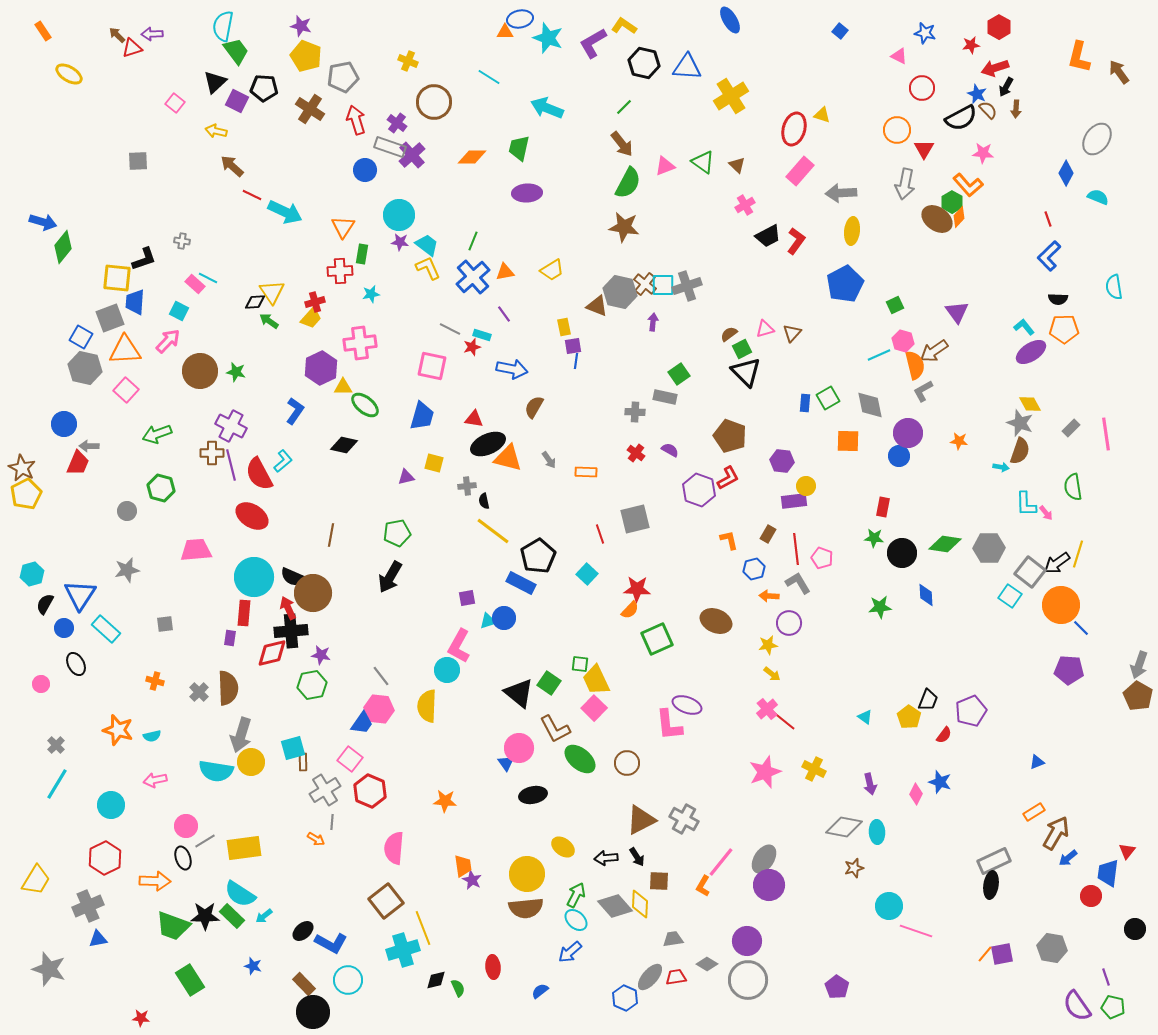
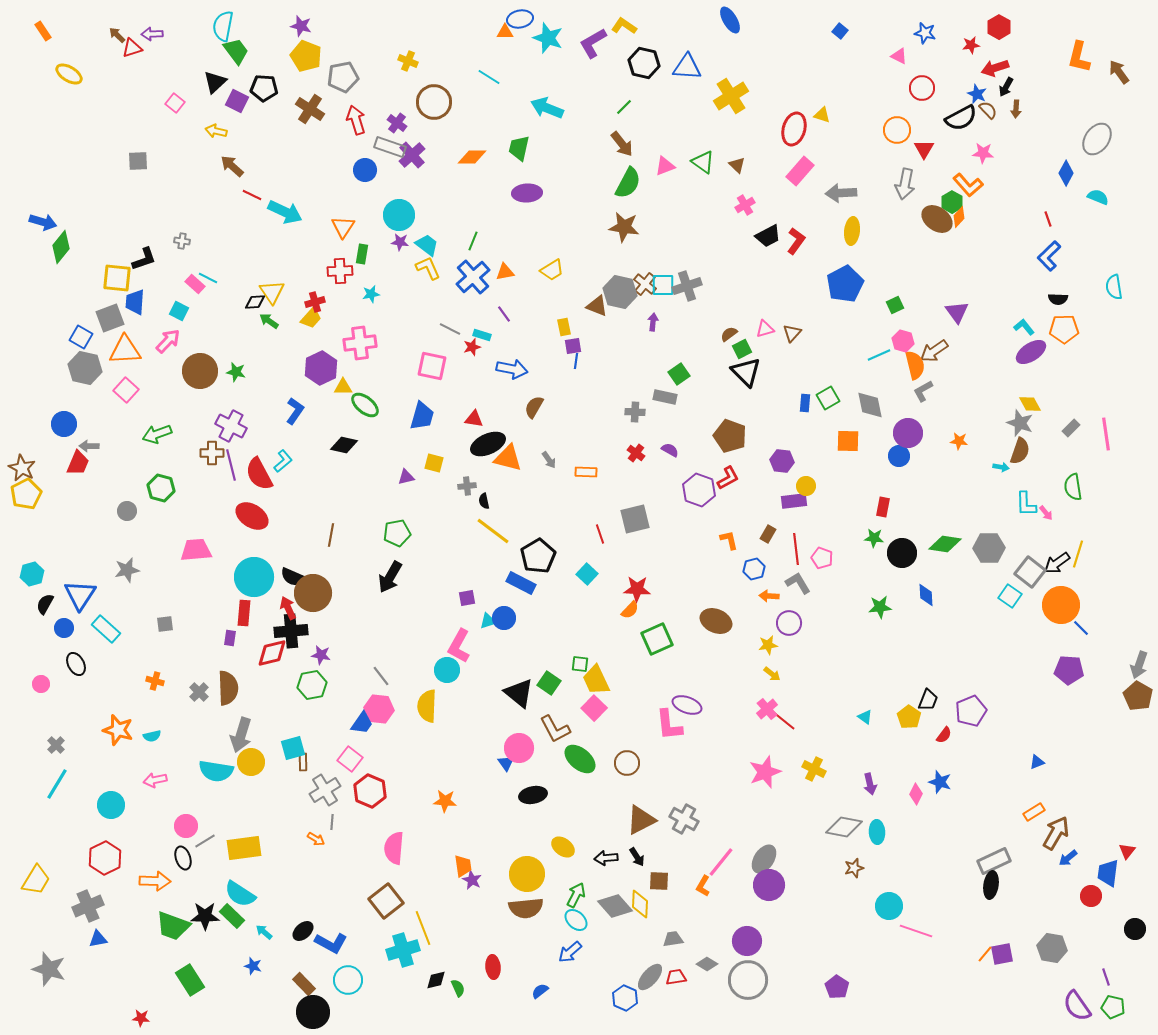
green diamond at (63, 247): moved 2 px left
cyan arrow at (264, 916): moved 16 px down; rotated 78 degrees clockwise
